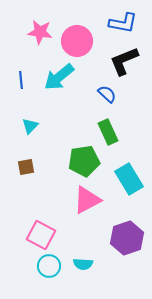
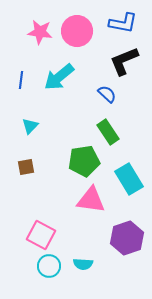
pink circle: moved 10 px up
blue line: rotated 12 degrees clockwise
green rectangle: rotated 10 degrees counterclockwise
pink triangle: moved 4 px right; rotated 36 degrees clockwise
